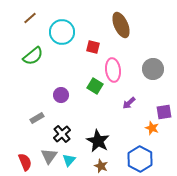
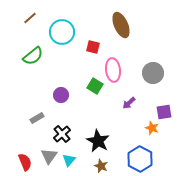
gray circle: moved 4 px down
